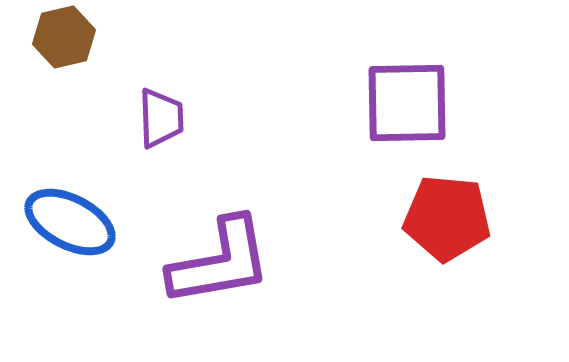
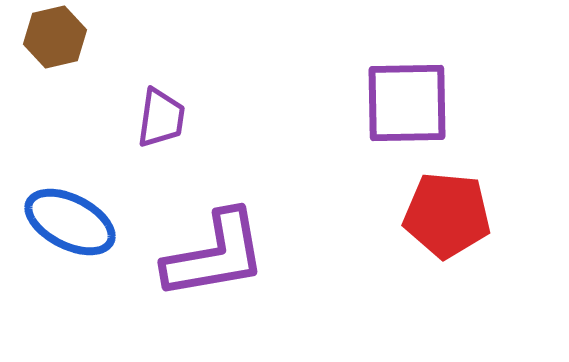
brown hexagon: moved 9 px left
purple trapezoid: rotated 10 degrees clockwise
red pentagon: moved 3 px up
purple L-shape: moved 5 px left, 7 px up
